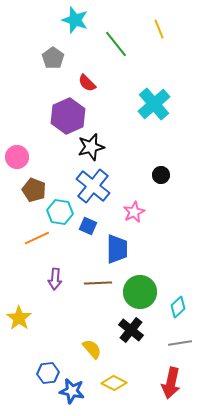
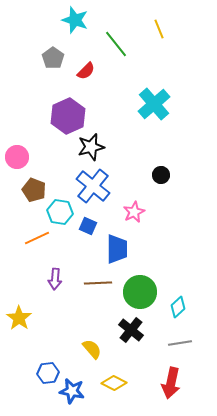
red semicircle: moved 1 px left, 12 px up; rotated 90 degrees counterclockwise
